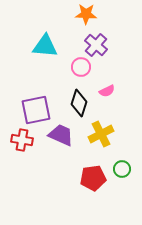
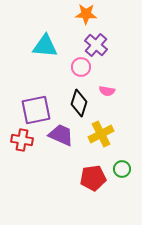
pink semicircle: rotated 35 degrees clockwise
